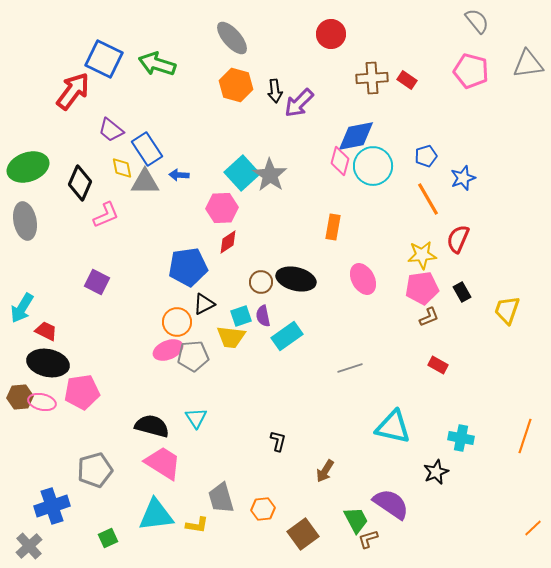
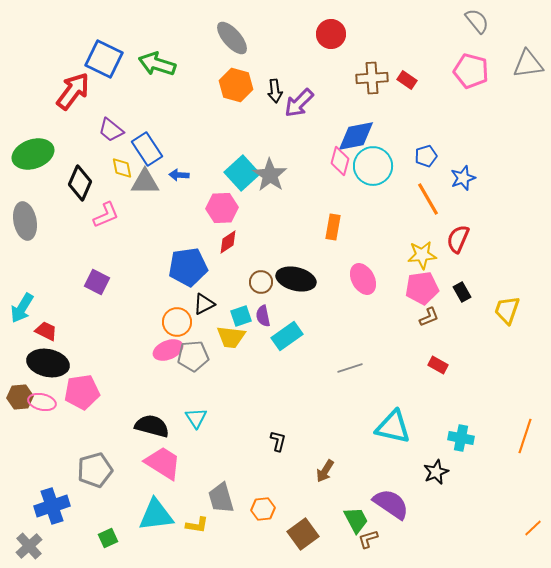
green ellipse at (28, 167): moved 5 px right, 13 px up
